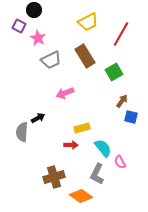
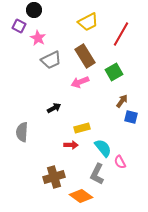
pink arrow: moved 15 px right, 11 px up
black arrow: moved 16 px right, 10 px up
